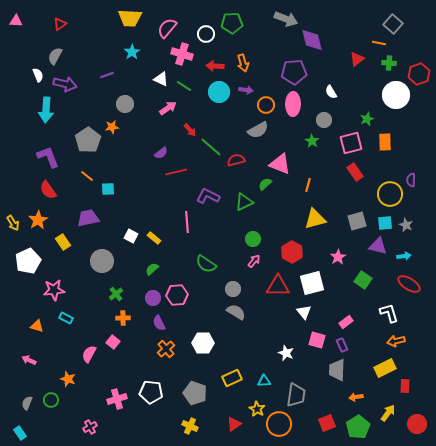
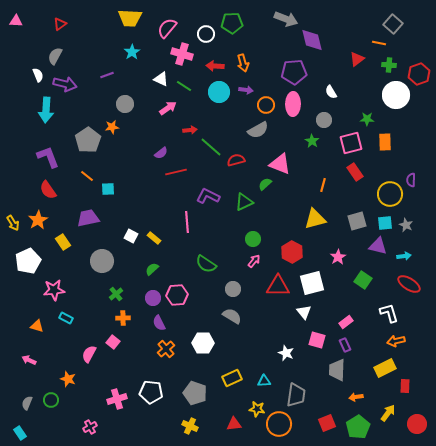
green cross at (389, 63): moved 2 px down
green star at (367, 119): rotated 24 degrees clockwise
red arrow at (190, 130): rotated 56 degrees counterclockwise
orange line at (308, 185): moved 15 px right
gray semicircle at (236, 312): moved 4 px left, 4 px down
purple rectangle at (342, 345): moved 3 px right
yellow star at (257, 409): rotated 21 degrees counterclockwise
red triangle at (234, 424): rotated 28 degrees clockwise
